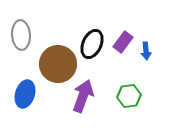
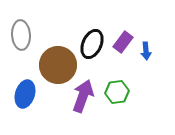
brown circle: moved 1 px down
green hexagon: moved 12 px left, 4 px up
